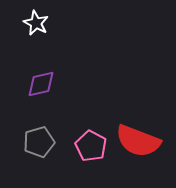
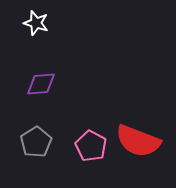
white star: rotated 10 degrees counterclockwise
purple diamond: rotated 8 degrees clockwise
gray pentagon: moved 3 px left; rotated 16 degrees counterclockwise
